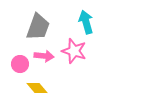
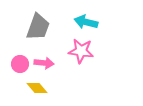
cyan arrow: rotated 60 degrees counterclockwise
pink star: moved 7 px right; rotated 10 degrees counterclockwise
pink arrow: moved 7 px down
